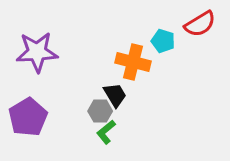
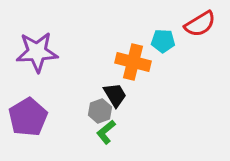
cyan pentagon: rotated 15 degrees counterclockwise
gray hexagon: rotated 20 degrees counterclockwise
